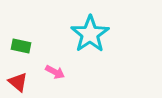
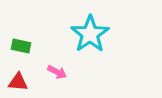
pink arrow: moved 2 px right
red triangle: rotated 35 degrees counterclockwise
